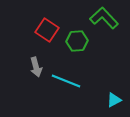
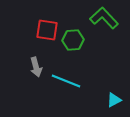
red square: rotated 25 degrees counterclockwise
green hexagon: moved 4 px left, 1 px up
